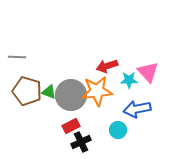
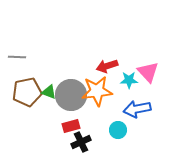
brown pentagon: moved 1 px down; rotated 28 degrees counterclockwise
red rectangle: rotated 12 degrees clockwise
